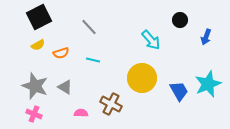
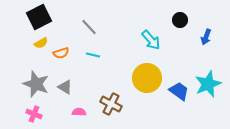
yellow semicircle: moved 3 px right, 2 px up
cyan line: moved 5 px up
yellow circle: moved 5 px right
gray star: moved 1 px right, 2 px up
blue trapezoid: rotated 25 degrees counterclockwise
pink semicircle: moved 2 px left, 1 px up
